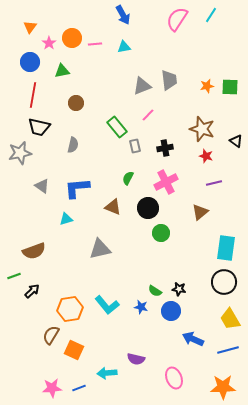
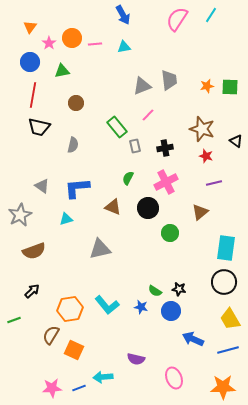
gray star at (20, 153): moved 62 px down; rotated 15 degrees counterclockwise
green circle at (161, 233): moved 9 px right
green line at (14, 276): moved 44 px down
cyan arrow at (107, 373): moved 4 px left, 4 px down
